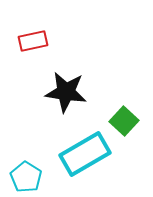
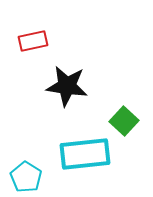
black star: moved 1 px right, 6 px up
cyan rectangle: rotated 24 degrees clockwise
